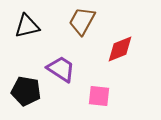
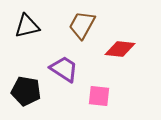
brown trapezoid: moved 4 px down
red diamond: rotated 28 degrees clockwise
purple trapezoid: moved 3 px right
